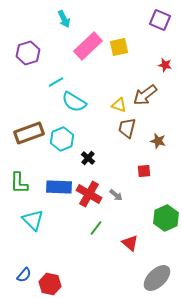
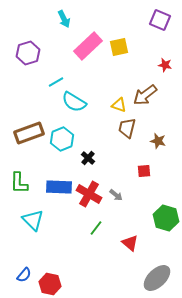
green hexagon: rotated 20 degrees counterclockwise
